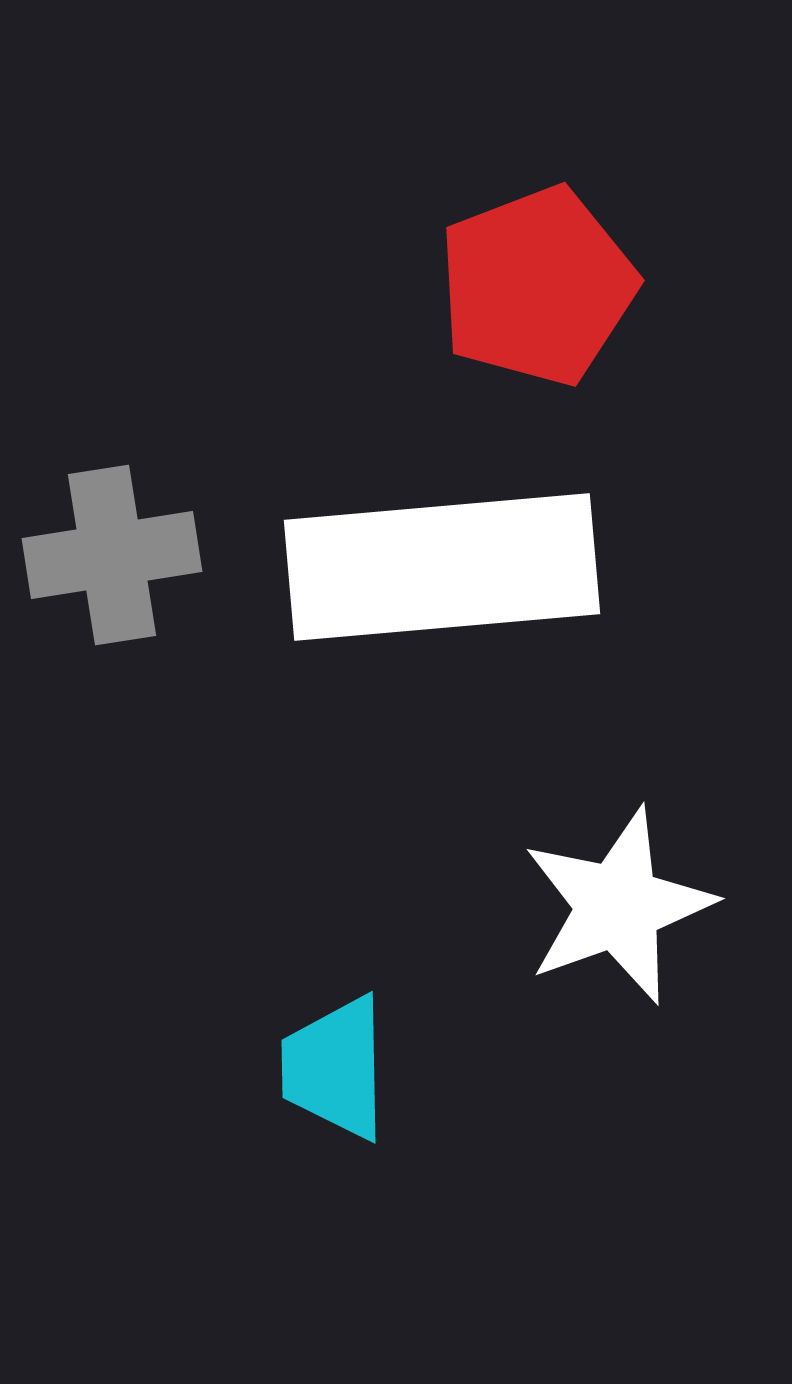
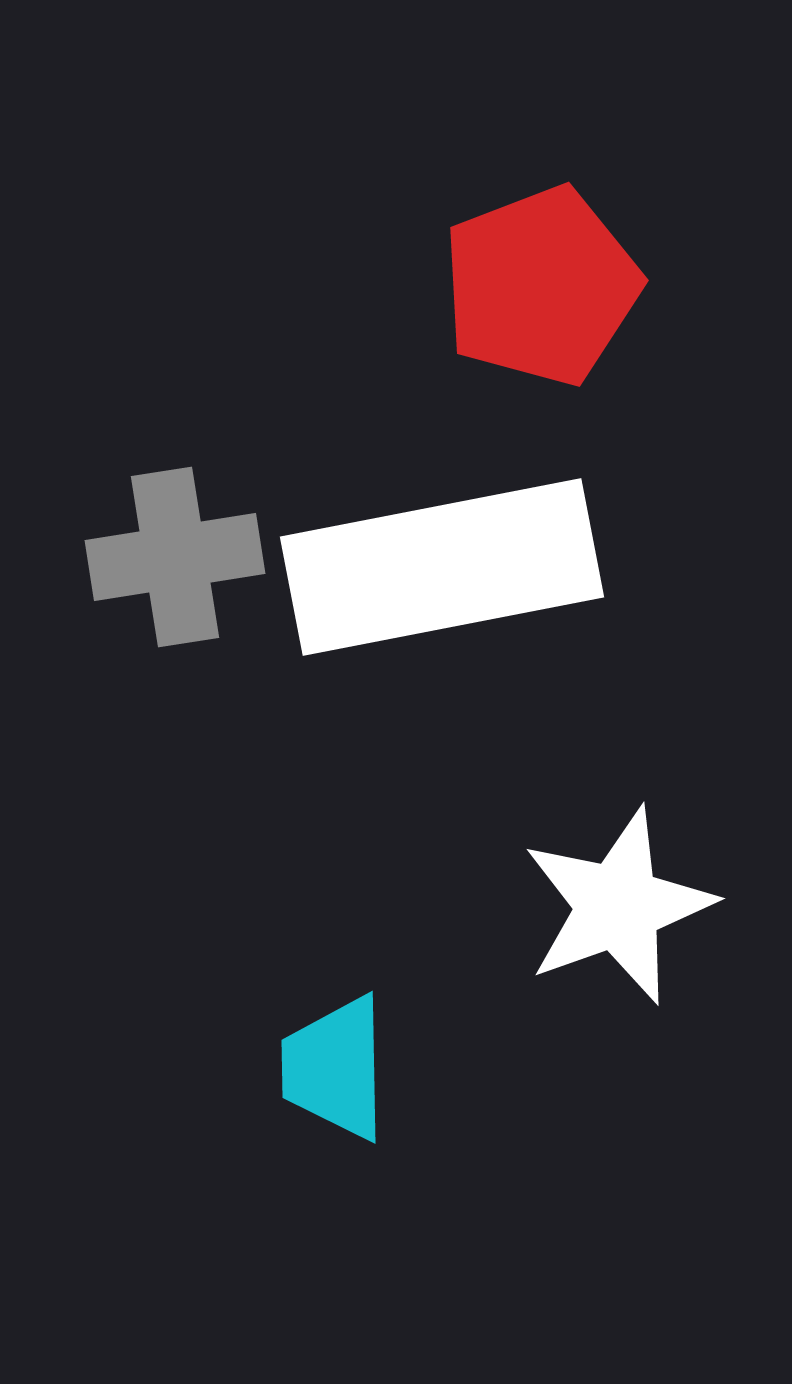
red pentagon: moved 4 px right
gray cross: moved 63 px right, 2 px down
white rectangle: rotated 6 degrees counterclockwise
